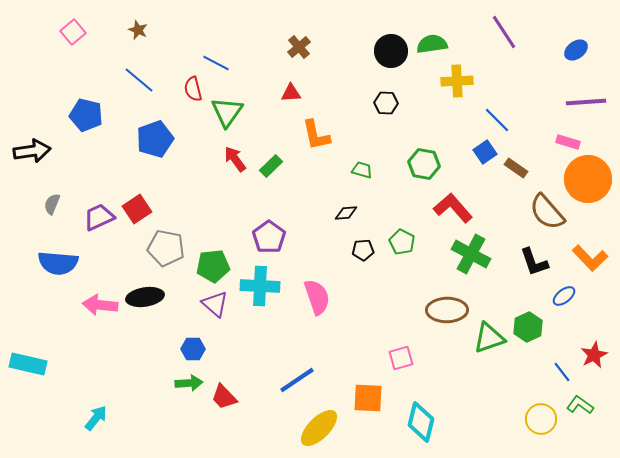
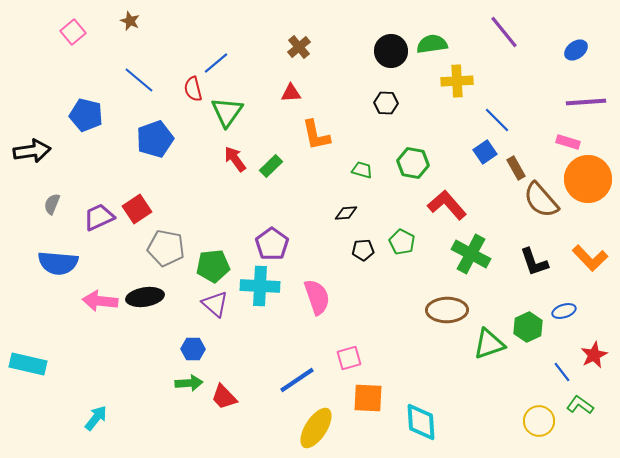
brown star at (138, 30): moved 8 px left, 9 px up
purple line at (504, 32): rotated 6 degrees counterclockwise
blue line at (216, 63): rotated 68 degrees counterclockwise
green hexagon at (424, 164): moved 11 px left, 1 px up
brown rectangle at (516, 168): rotated 25 degrees clockwise
red L-shape at (453, 208): moved 6 px left, 3 px up
brown semicircle at (547, 212): moved 6 px left, 12 px up
purple pentagon at (269, 237): moved 3 px right, 7 px down
blue ellipse at (564, 296): moved 15 px down; rotated 20 degrees clockwise
pink arrow at (100, 305): moved 4 px up
green triangle at (489, 338): moved 6 px down
pink square at (401, 358): moved 52 px left
yellow circle at (541, 419): moved 2 px left, 2 px down
cyan diamond at (421, 422): rotated 18 degrees counterclockwise
yellow ellipse at (319, 428): moved 3 px left; rotated 12 degrees counterclockwise
